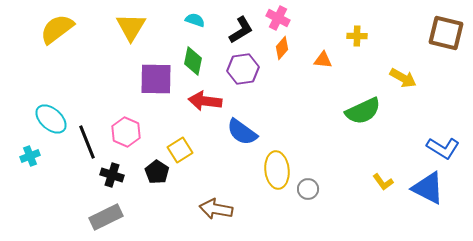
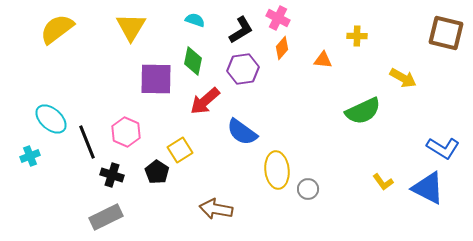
red arrow: rotated 48 degrees counterclockwise
